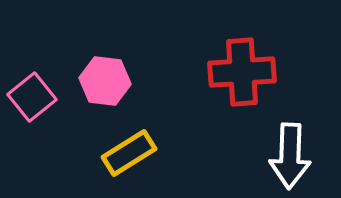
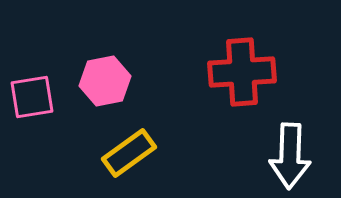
pink hexagon: rotated 18 degrees counterclockwise
pink square: rotated 30 degrees clockwise
yellow rectangle: rotated 4 degrees counterclockwise
